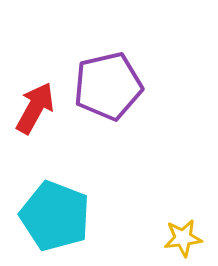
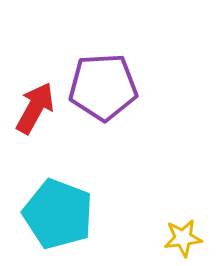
purple pentagon: moved 5 px left, 1 px down; rotated 10 degrees clockwise
cyan pentagon: moved 3 px right, 2 px up
